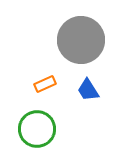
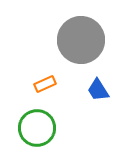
blue trapezoid: moved 10 px right
green circle: moved 1 px up
